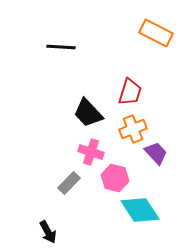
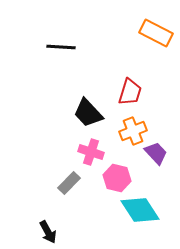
orange cross: moved 2 px down
pink hexagon: moved 2 px right
